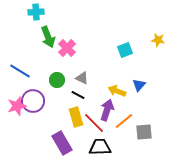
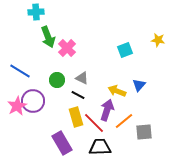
pink star: rotated 12 degrees counterclockwise
